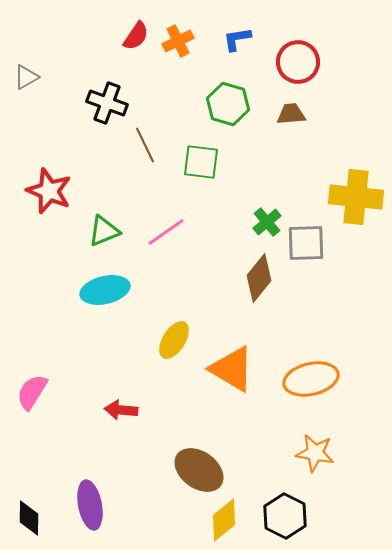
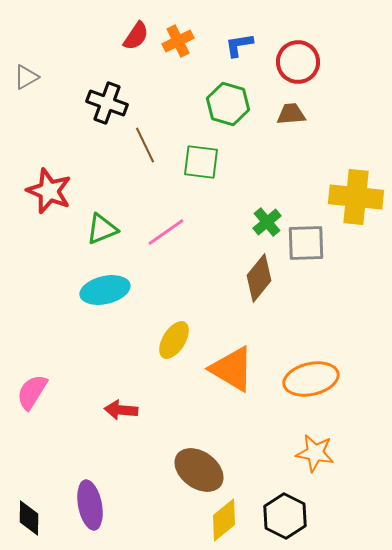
blue L-shape: moved 2 px right, 6 px down
green triangle: moved 2 px left, 2 px up
